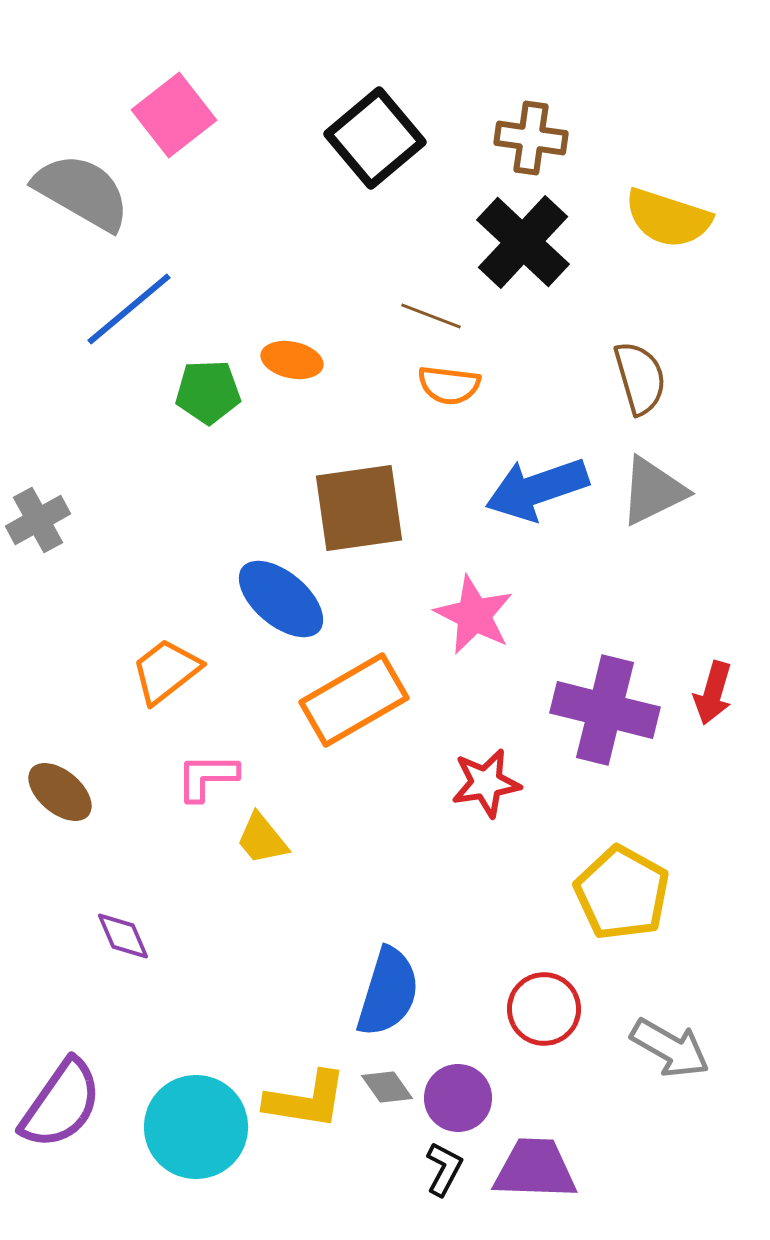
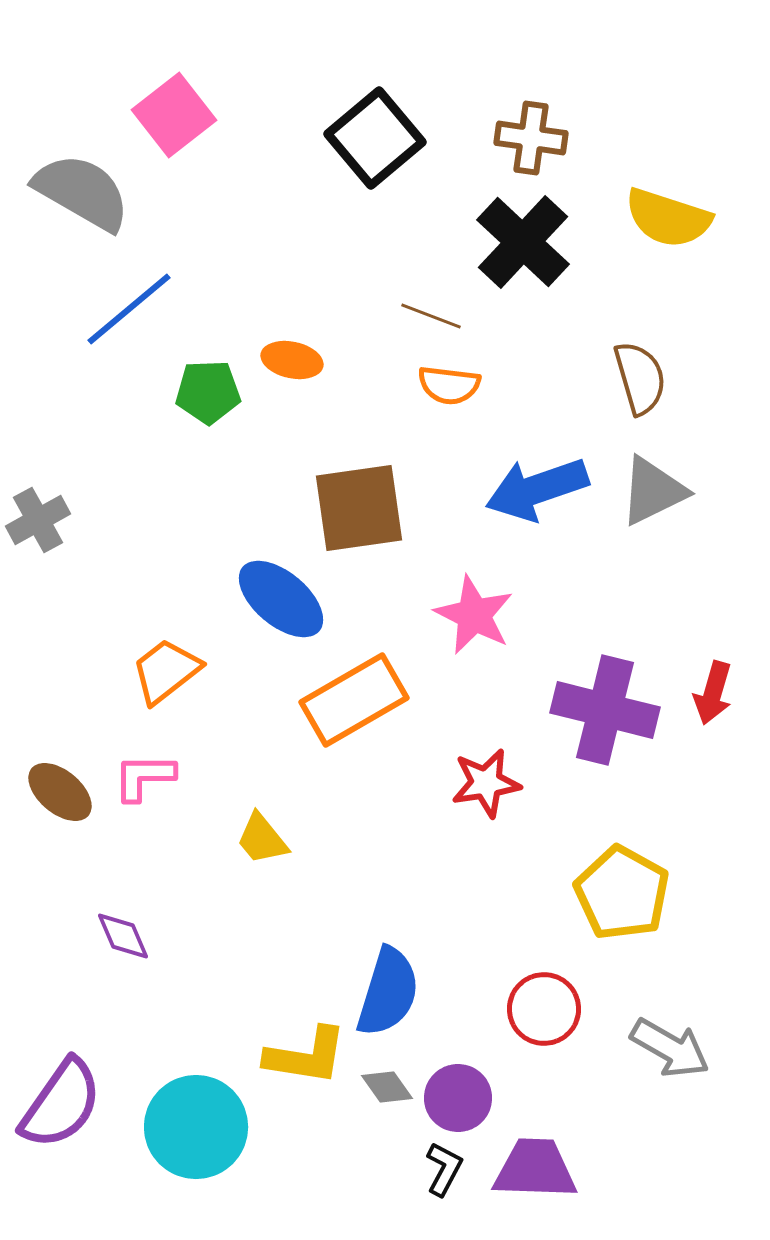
pink L-shape: moved 63 px left
yellow L-shape: moved 44 px up
